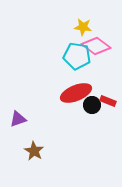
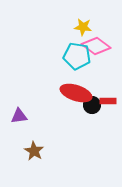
red ellipse: rotated 40 degrees clockwise
red rectangle: rotated 21 degrees counterclockwise
purple triangle: moved 1 px right, 3 px up; rotated 12 degrees clockwise
